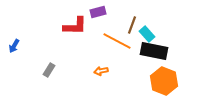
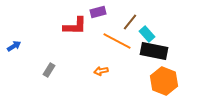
brown line: moved 2 px left, 3 px up; rotated 18 degrees clockwise
blue arrow: rotated 152 degrees counterclockwise
